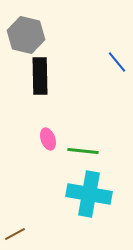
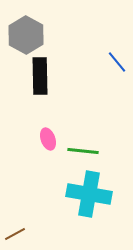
gray hexagon: rotated 15 degrees clockwise
